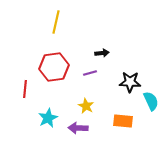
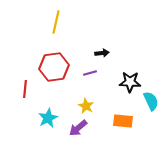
purple arrow: rotated 42 degrees counterclockwise
